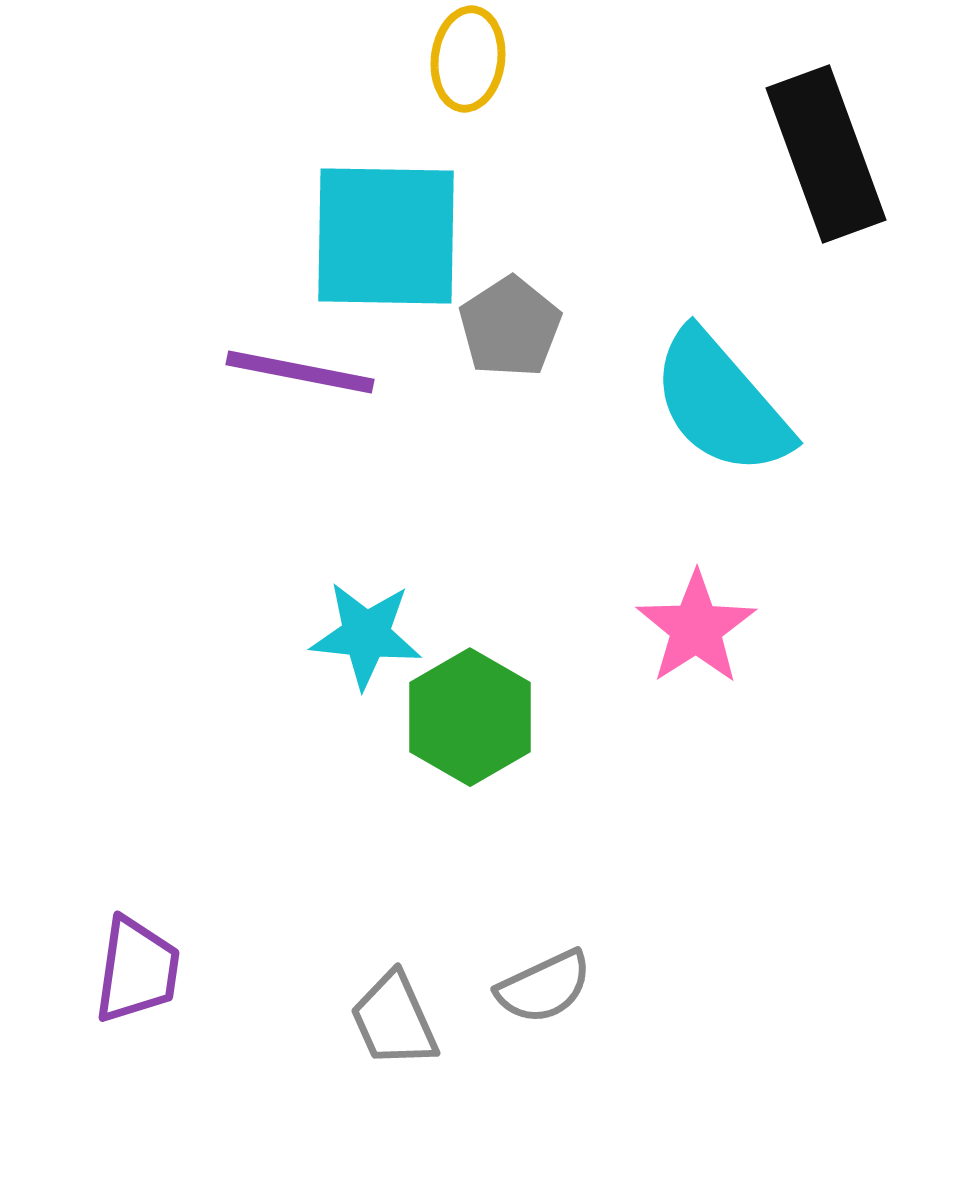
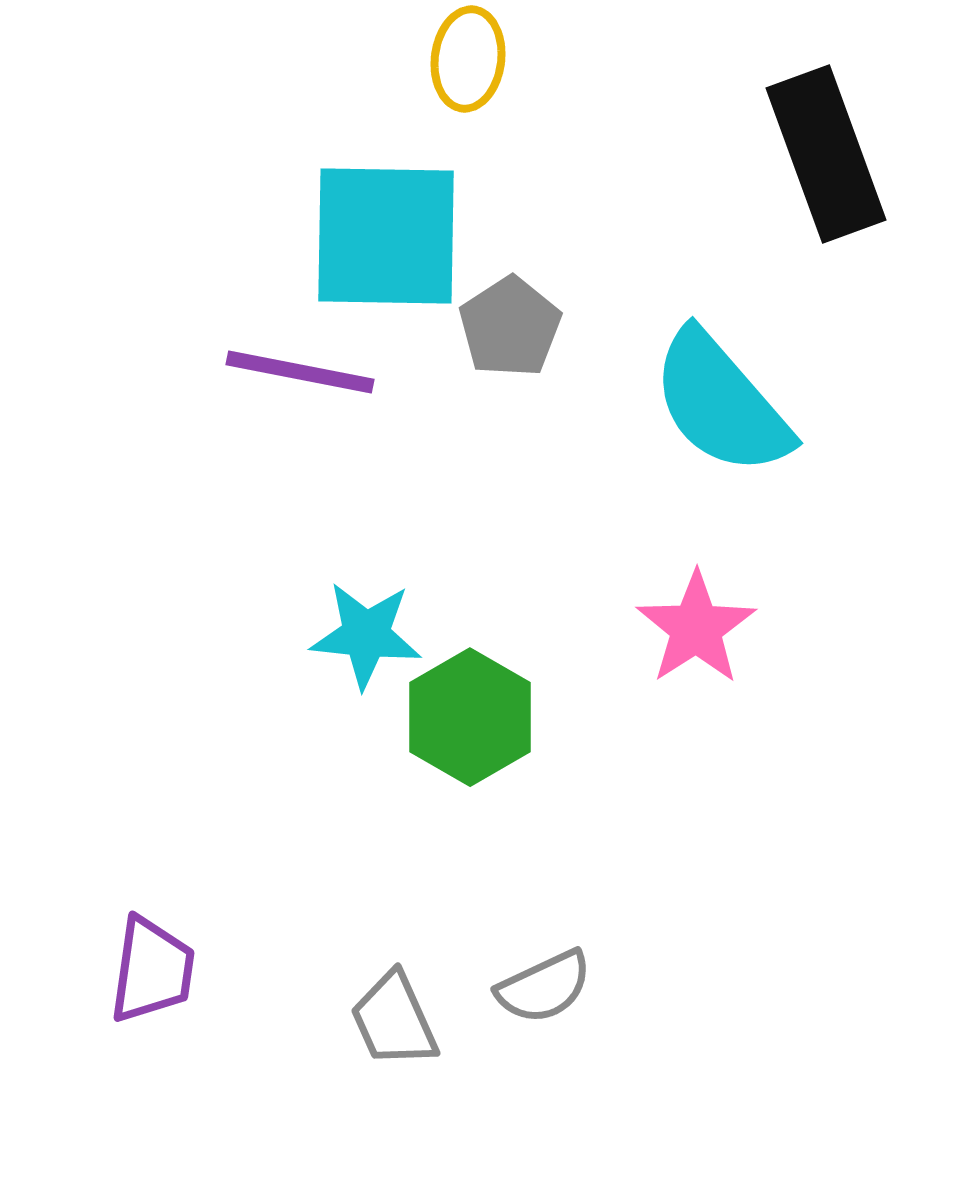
purple trapezoid: moved 15 px right
